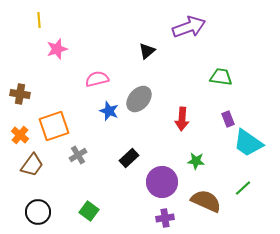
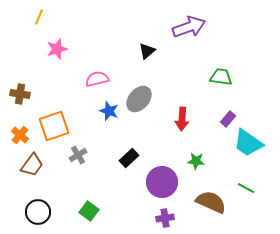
yellow line: moved 3 px up; rotated 28 degrees clockwise
purple rectangle: rotated 63 degrees clockwise
green line: moved 3 px right; rotated 72 degrees clockwise
brown semicircle: moved 5 px right, 1 px down
